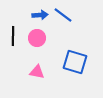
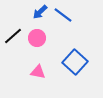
blue arrow: moved 3 px up; rotated 140 degrees clockwise
black line: rotated 48 degrees clockwise
blue square: rotated 25 degrees clockwise
pink triangle: moved 1 px right
